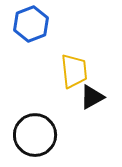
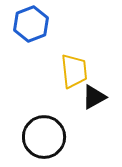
black triangle: moved 2 px right
black circle: moved 9 px right, 2 px down
